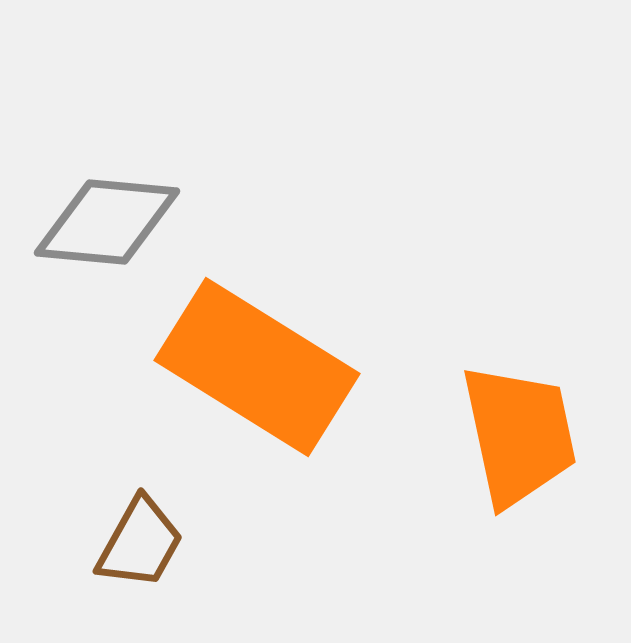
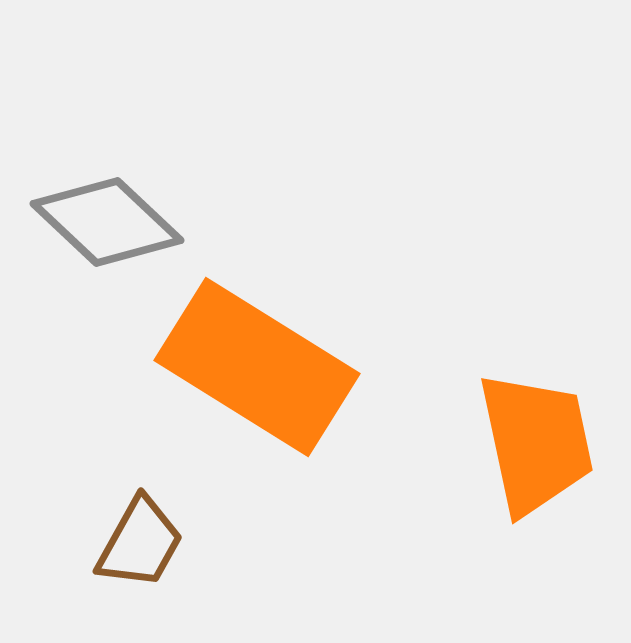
gray diamond: rotated 38 degrees clockwise
orange trapezoid: moved 17 px right, 8 px down
